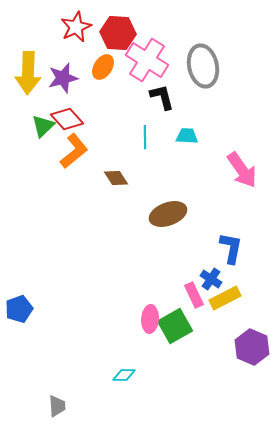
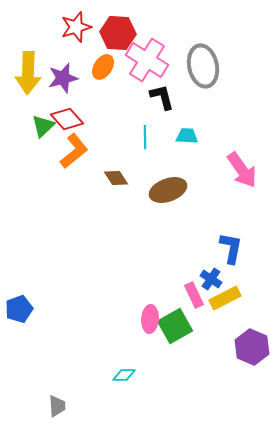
red star: rotated 8 degrees clockwise
brown ellipse: moved 24 px up
